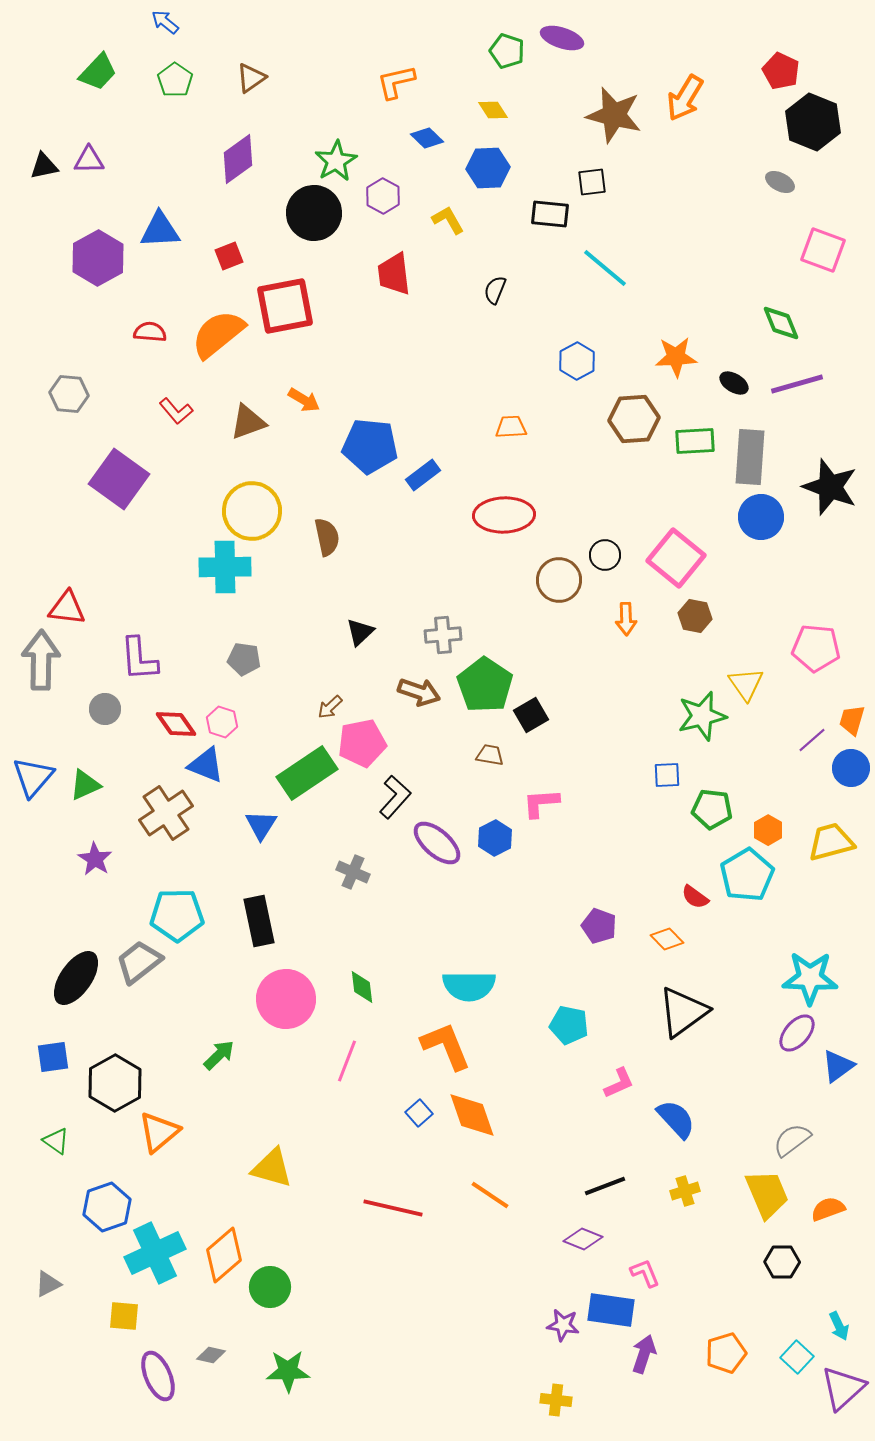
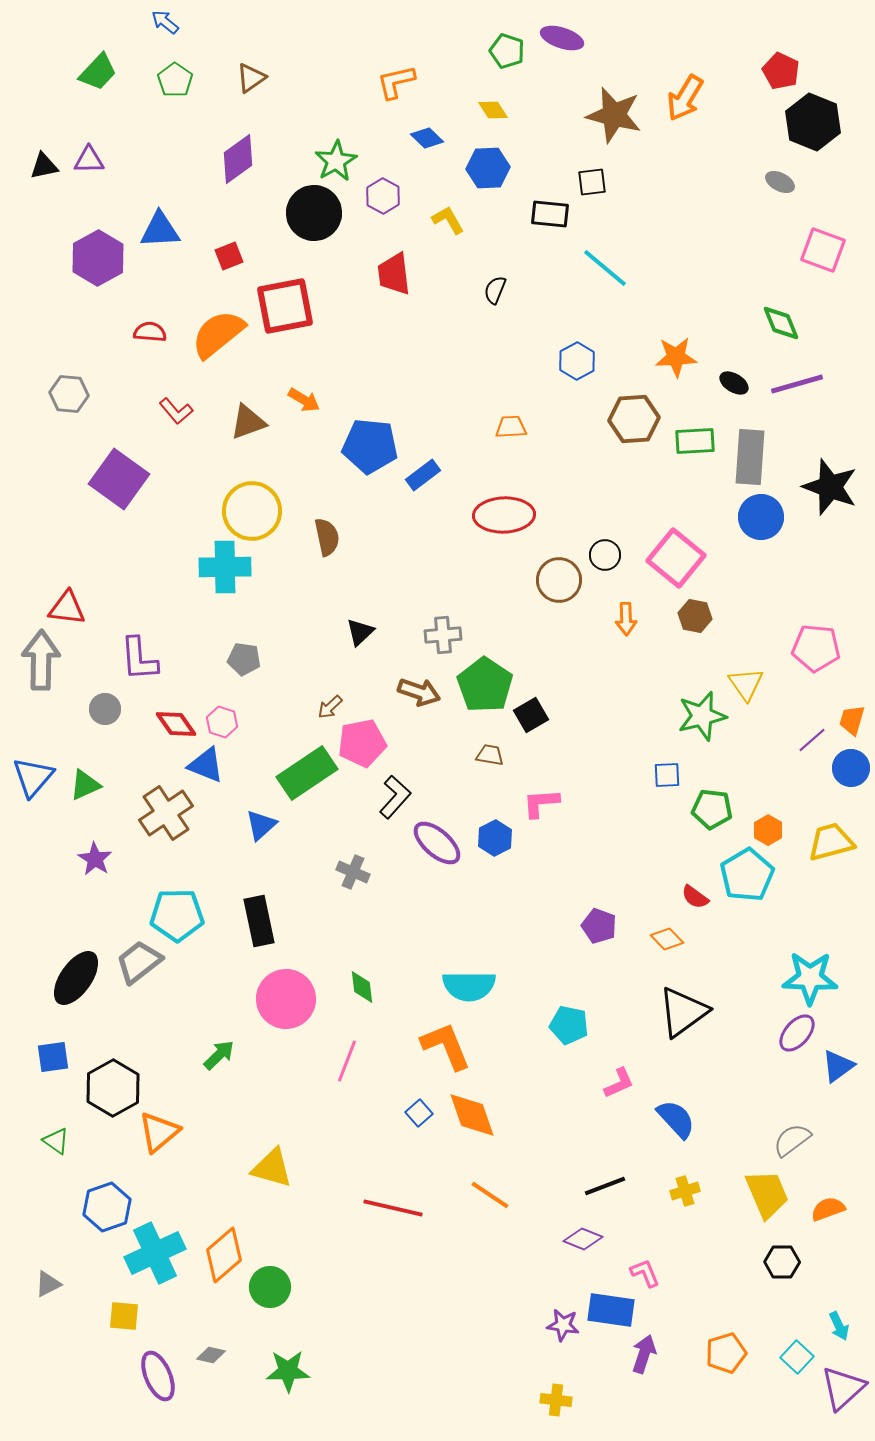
blue triangle at (261, 825): rotated 16 degrees clockwise
black hexagon at (115, 1083): moved 2 px left, 5 px down
